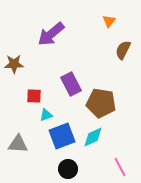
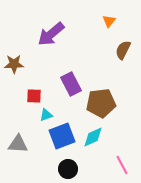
brown pentagon: rotated 16 degrees counterclockwise
pink line: moved 2 px right, 2 px up
